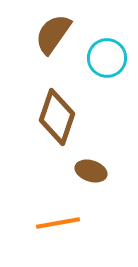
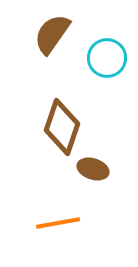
brown semicircle: moved 1 px left
brown diamond: moved 5 px right, 10 px down
brown ellipse: moved 2 px right, 2 px up
